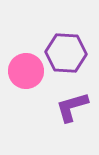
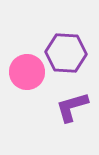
pink circle: moved 1 px right, 1 px down
